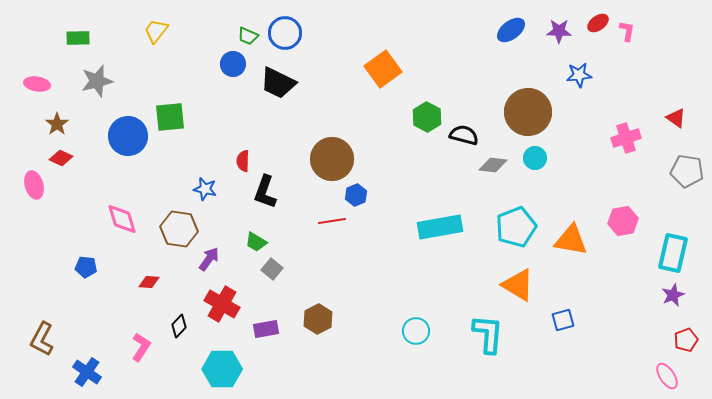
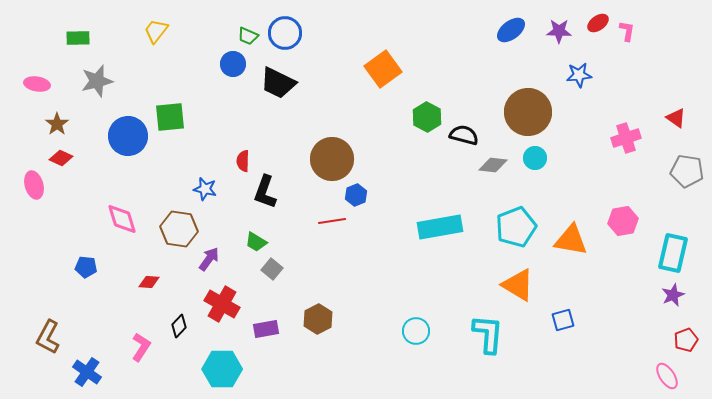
brown L-shape at (42, 339): moved 6 px right, 2 px up
